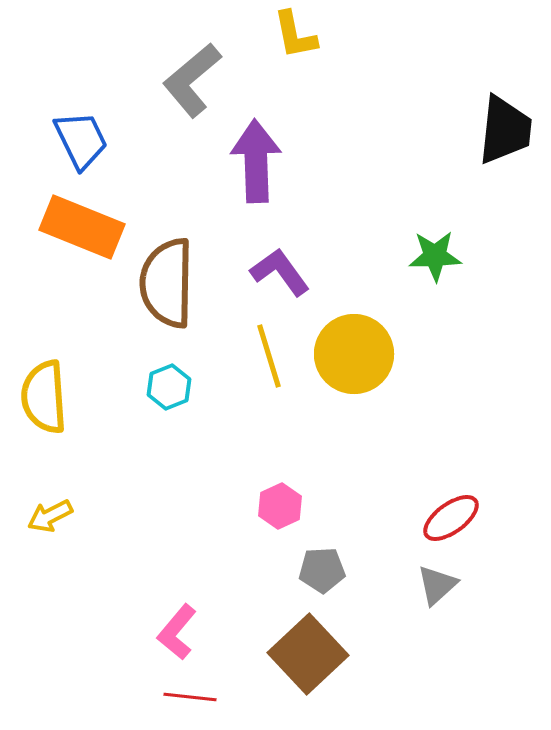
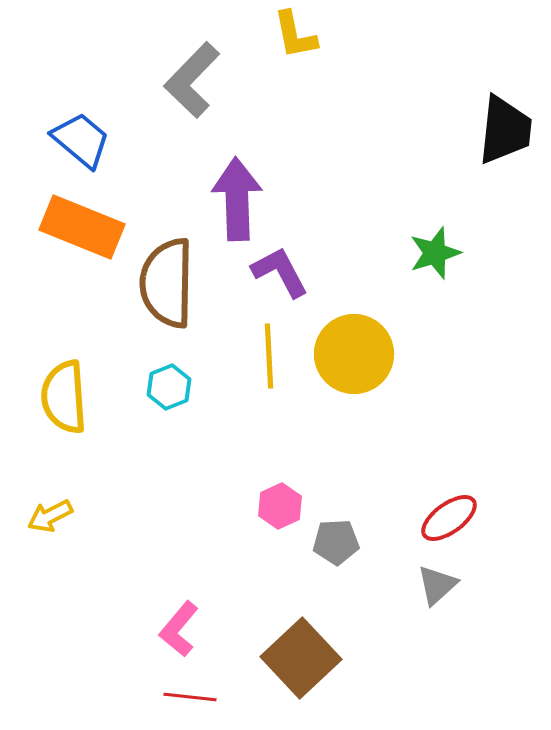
gray L-shape: rotated 6 degrees counterclockwise
blue trapezoid: rotated 24 degrees counterclockwise
purple arrow: moved 19 px left, 38 px down
green star: moved 3 px up; rotated 16 degrees counterclockwise
purple L-shape: rotated 8 degrees clockwise
yellow line: rotated 14 degrees clockwise
yellow semicircle: moved 20 px right
red ellipse: moved 2 px left
gray pentagon: moved 14 px right, 28 px up
pink L-shape: moved 2 px right, 3 px up
brown square: moved 7 px left, 4 px down
